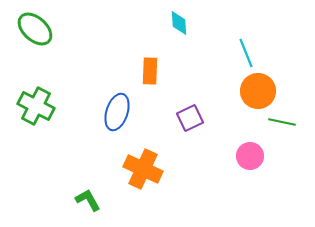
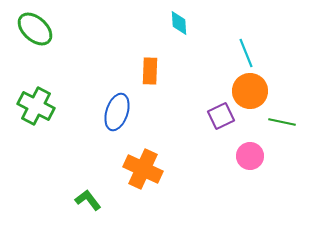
orange circle: moved 8 px left
purple square: moved 31 px right, 2 px up
green L-shape: rotated 8 degrees counterclockwise
